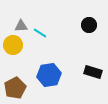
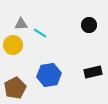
gray triangle: moved 2 px up
black rectangle: rotated 30 degrees counterclockwise
